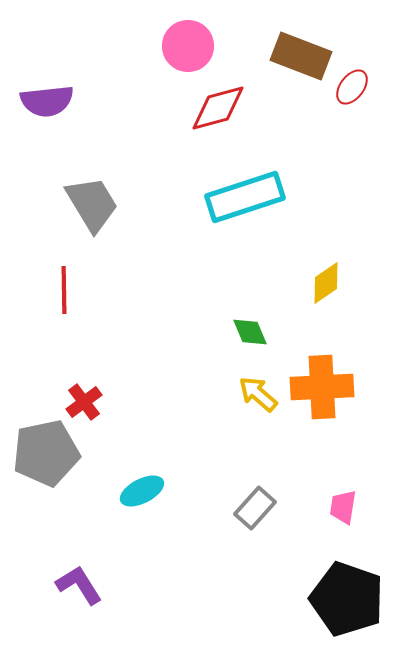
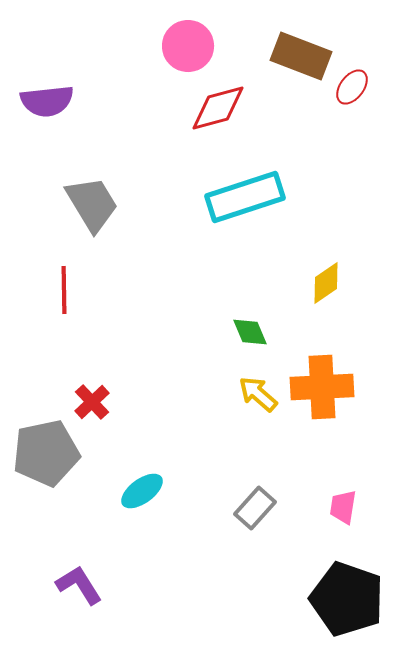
red cross: moved 8 px right; rotated 6 degrees counterclockwise
cyan ellipse: rotated 9 degrees counterclockwise
